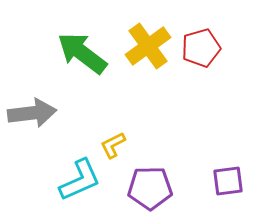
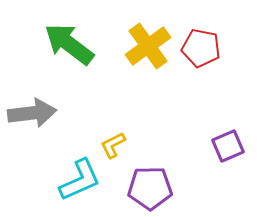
red pentagon: rotated 27 degrees clockwise
green arrow: moved 13 px left, 9 px up
purple square: moved 35 px up; rotated 16 degrees counterclockwise
